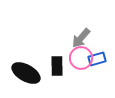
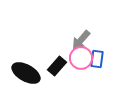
gray arrow: moved 2 px down
blue rectangle: rotated 66 degrees counterclockwise
black rectangle: rotated 42 degrees clockwise
